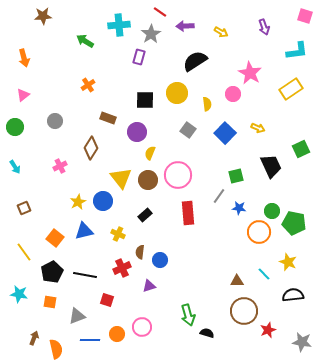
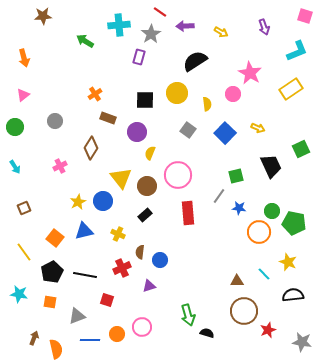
cyan L-shape at (297, 51): rotated 15 degrees counterclockwise
orange cross at (88, 85): moved 7 px right, 9 px down
brown circle at (148, 180): moved 1 px left, 6 px down
